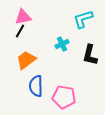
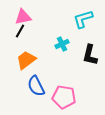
blue semicircle: rotated 25 degrees counterclockwise
